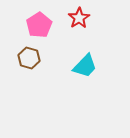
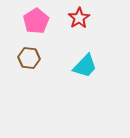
pink pentagon: moved 3 px left, 4 px up
brown hexagon: rotated 10 degrees counterclockwise
